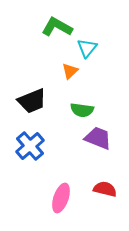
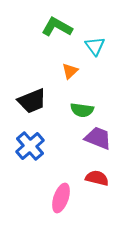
cyan triangle: moved 8 px right, 2 px up; rotated 15 degrees counterclockwise
red semicircle: moved 8 px left, 11 px up
